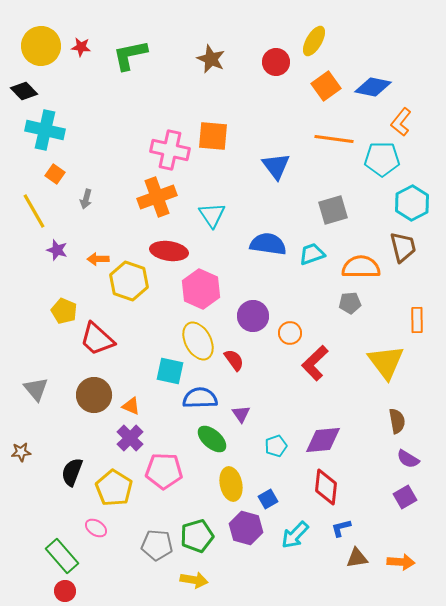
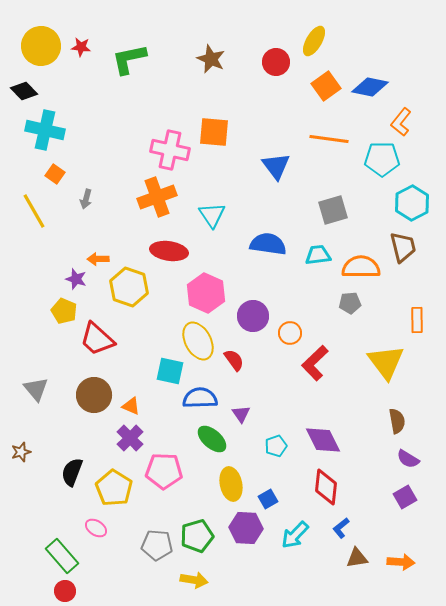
green L-shape at (130, 55): moved 1 px left, 4 px down
blue diamond at (373, 87): moved 3 px left
orange square at (213, 136): moved 1 px right, 4 px up
orange line at (334, 139): moved 5 px left
purple star at (57, 250): moved 19 px right, 29 px down
cyan trapezoid at (312, 254): moved 6 px right, 1 px down; rotated 12 degrees clockwise
yellow hexagon at (129, 281): moved 6 px down
pink hexagon at (201, 289): moved 5 px right, 4 px down
purple diamond at (323, 440): rotated 69 degrees clockwise
brown star at (21, 452): rotated 12 degrees counterclockwise
purple hexagon at (246, 528): rotated 12 degrees counterclockwise
blue L-shape at (341, 528): rotated 25 degrees counterclockwise
